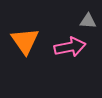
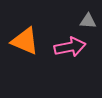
orange triangle: rotated 32 degrees counterclockwise
